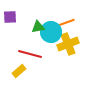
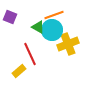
purple square: rotated 24 degrees clockwise
orange line: moved 11 px left, 8 px up
green triangle: rotated 40 degrees clockwise
cyan circle: moved 1 px right, 2 px up
red line: rotated 50 degrees clockwise
